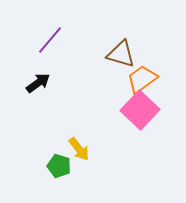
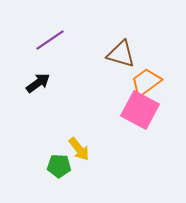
purple line: rotated 16 degrees clockwise
orange trapezoid: moved 4 px right, 3 px down
pink square: rotated 15 degrees counterclockwise
green pentagon: rotated 15 degrees counterclockwise
